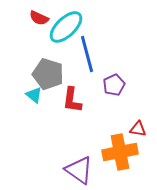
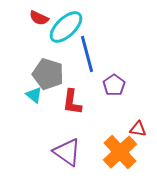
purple pentagon: rotated 10 degrees counterclockwise
red L-shape: moved 2 px down
orange cross: rotated 32 degrees counterclockwise
purple triangle: moved 12 px left, 18 px up
